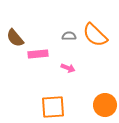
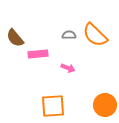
gray semicircle: moved 1 px up
orange square: moved 1 px up
